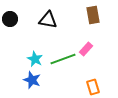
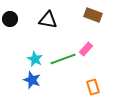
brown rectangle: rotated 60 degrees counterclockwise
